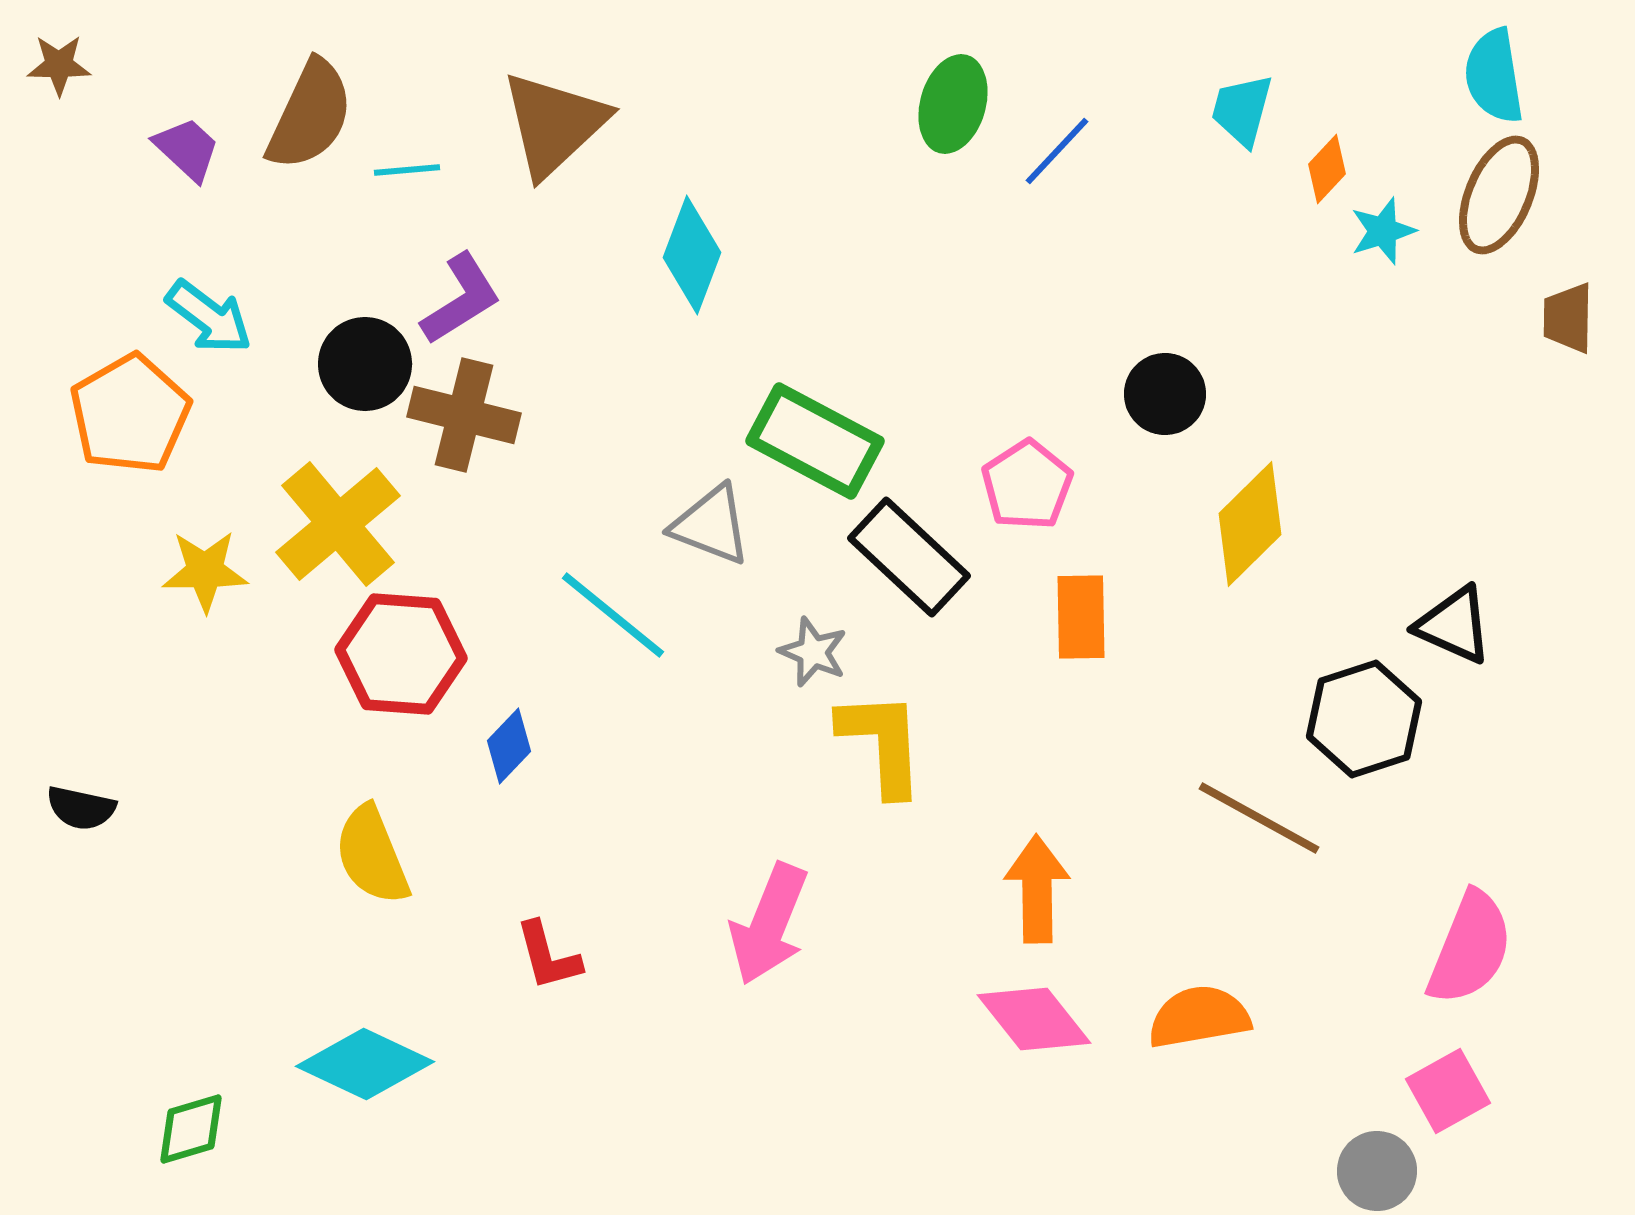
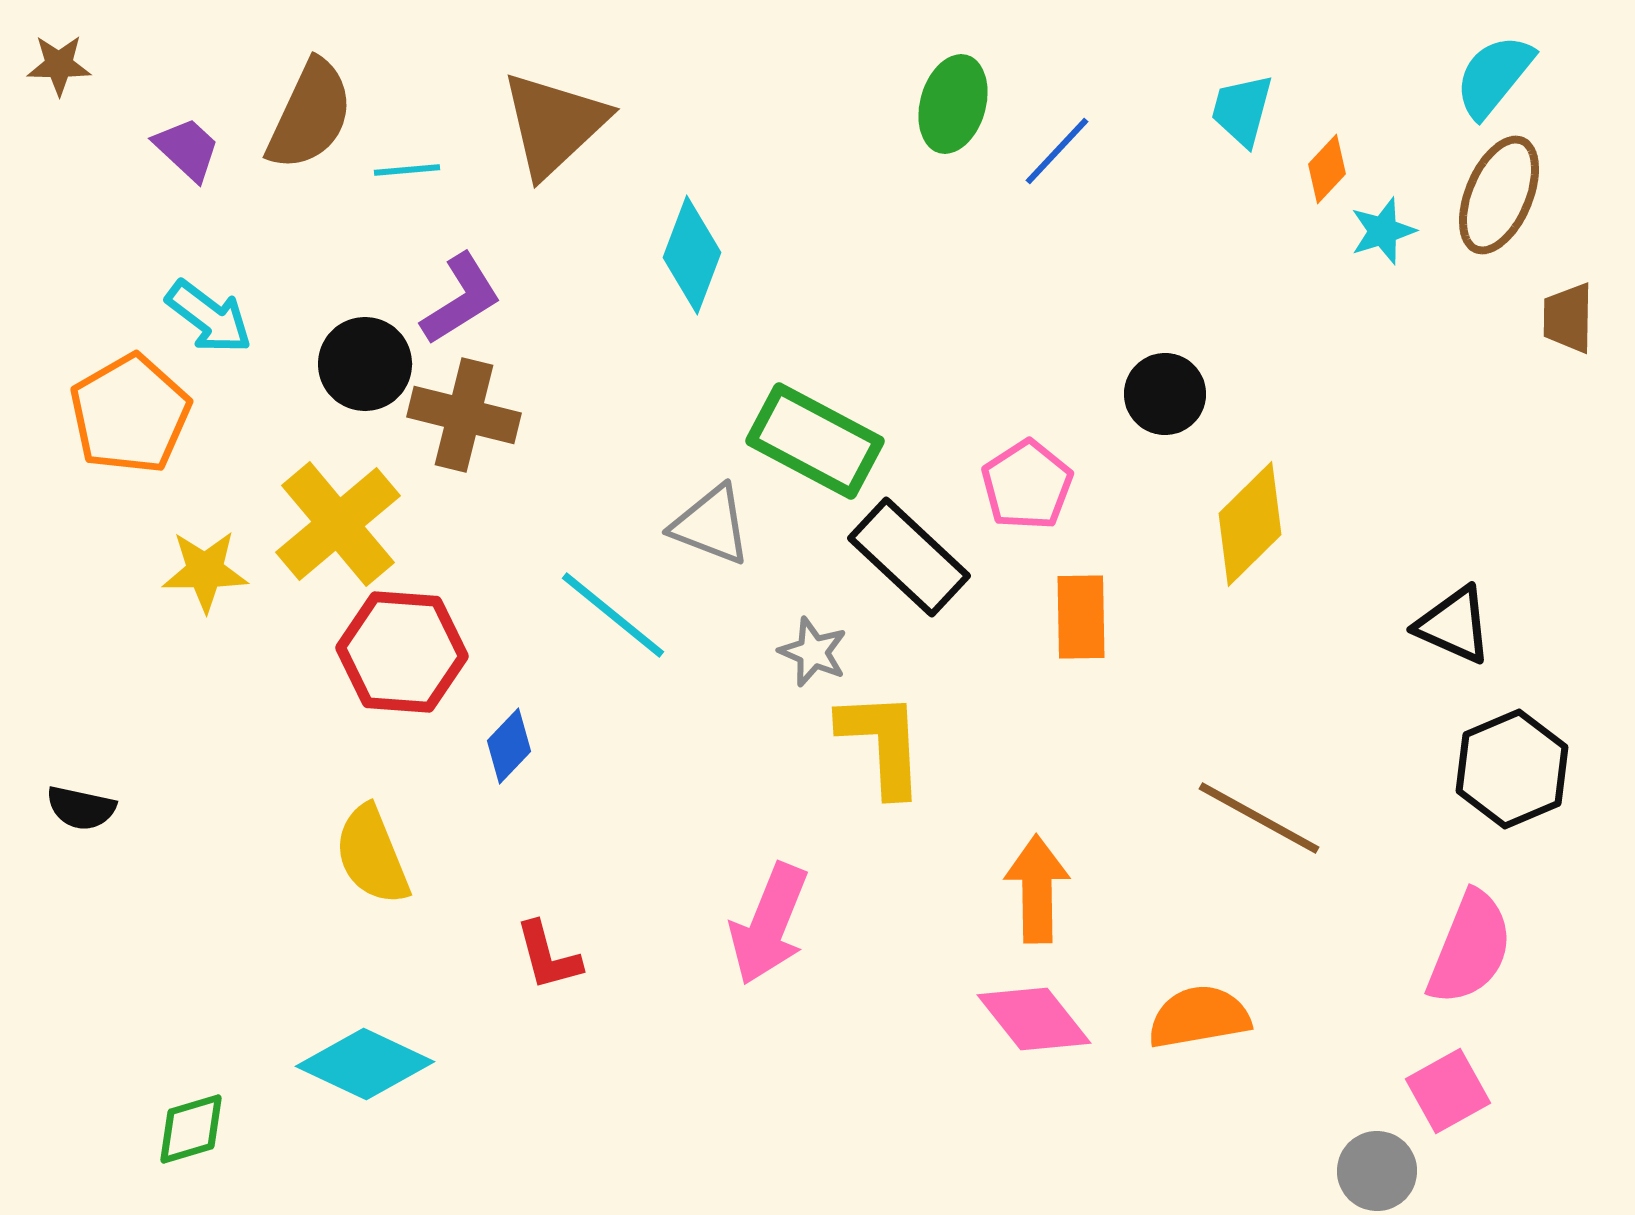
cyan semicircle at (1494, 76): rotated 48 degrees clockwise
red hexagon at (401, 654): moved 1 px right, 2 px up
black hexagon at (1364, 719): moved 148 px right, 50 px down; rotated 5 degrees counterclockwise
